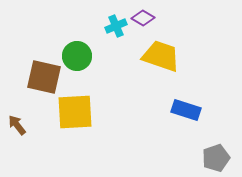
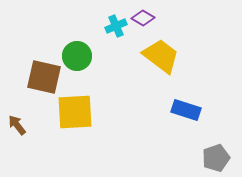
yellow trapezoid: rotated 18 degrees clockwise
